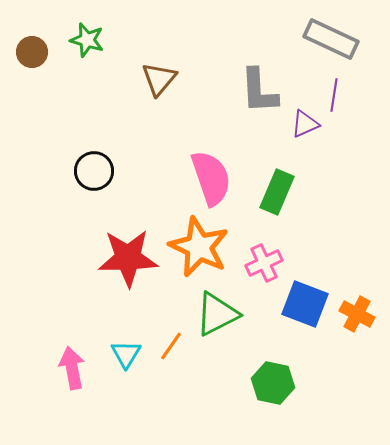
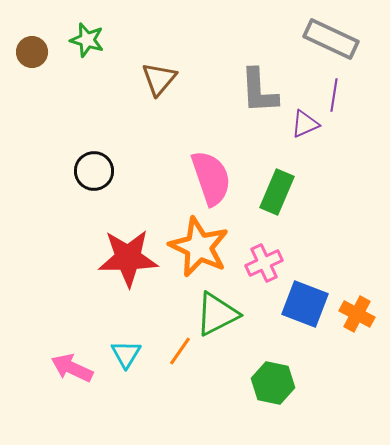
orange line: moved 9 px right, 5 px down
pink arrow: rotated 54 degrees counterclockwise
